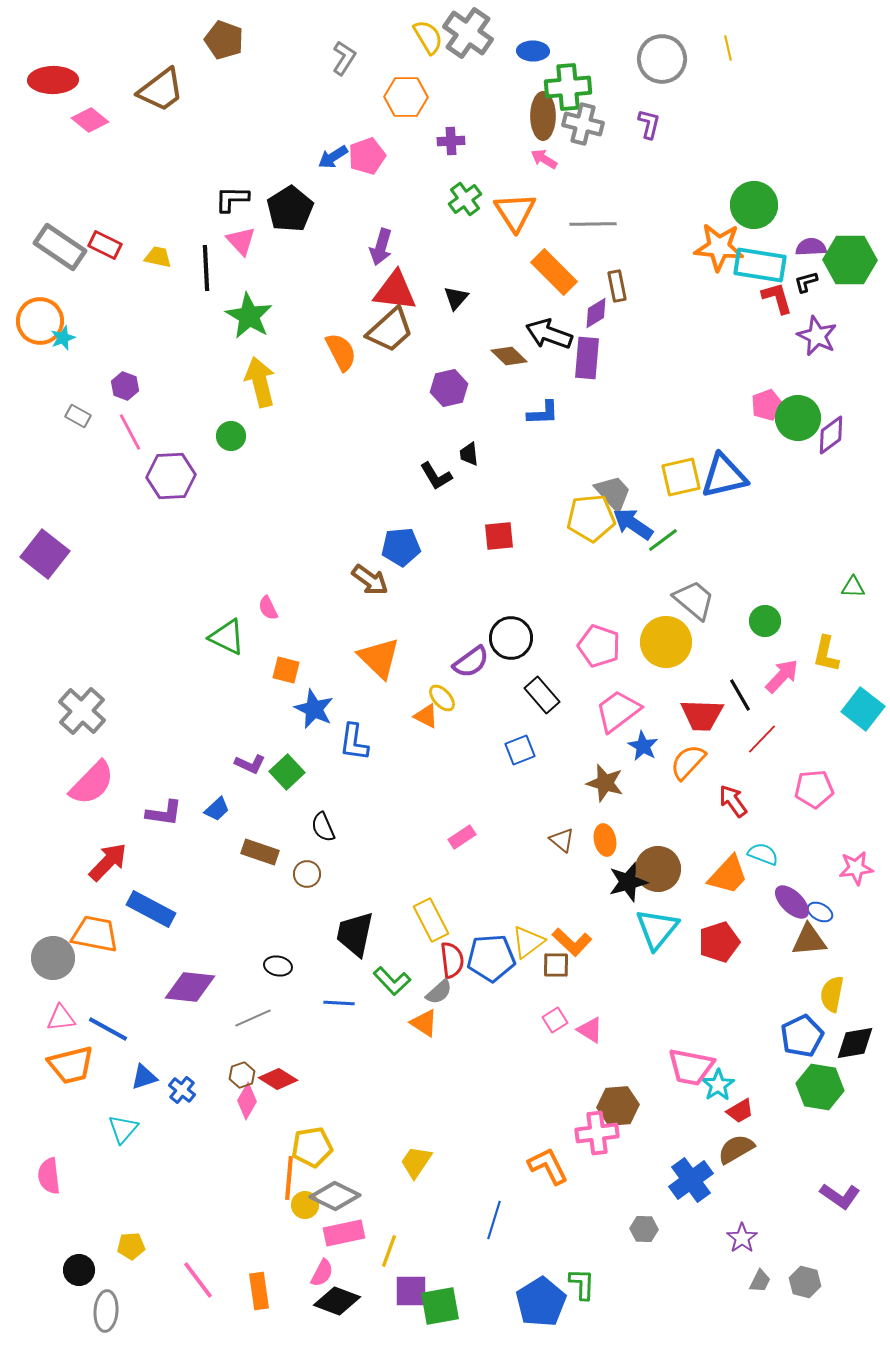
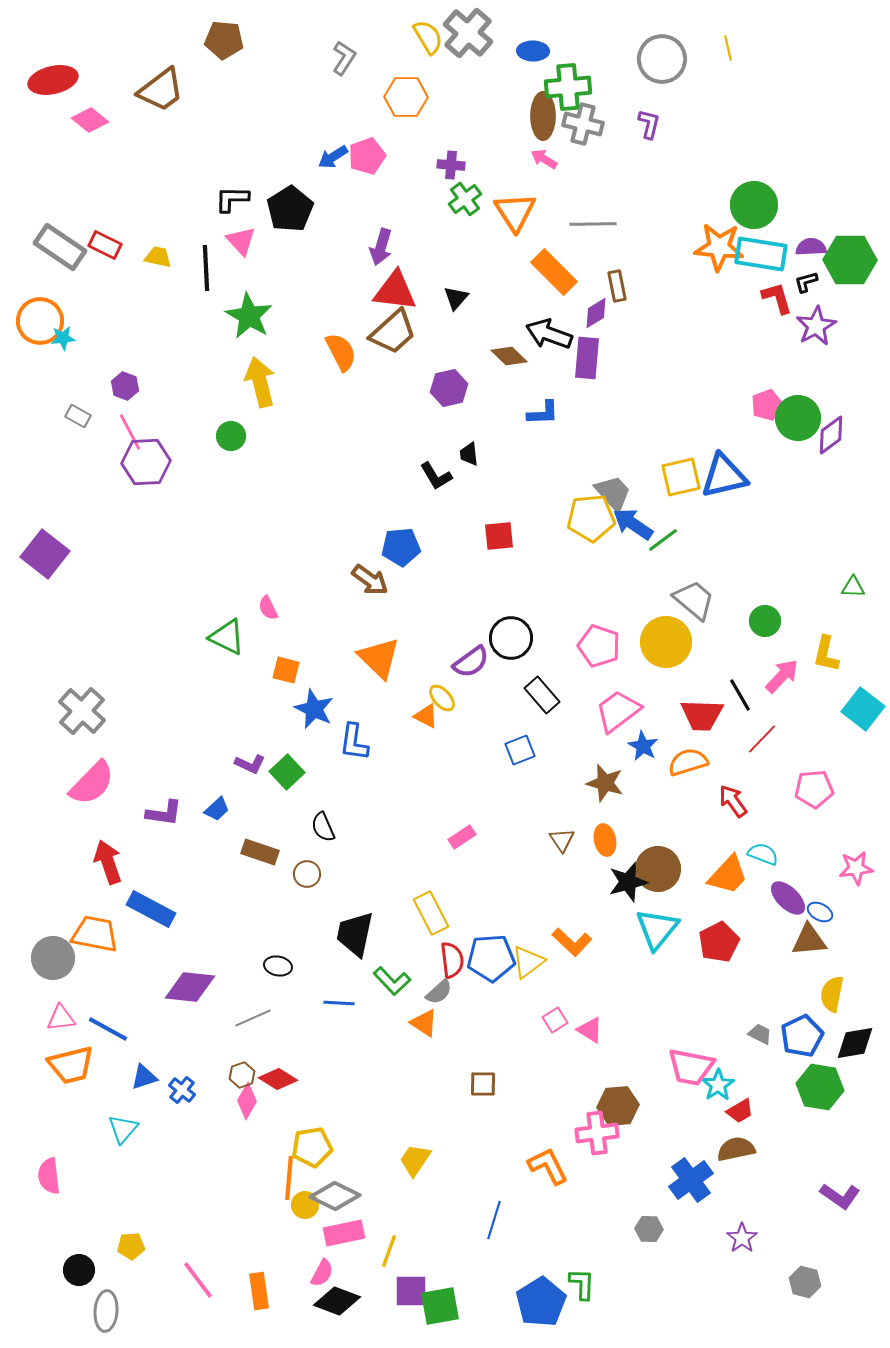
gray cross at (468, 33): rotated 6 degrees clockwise
brown pentagon at (224, 40): rotated 15 degrees counterclockwise
red ellipse at (53, 80): rotated 12 degrees counterclockwise
purple cross at (451, 141): moved 24 px down; rotated 8 degrees clockwise
cyan rectangle at (760, 265): moved 1 px right, 11 px up
brown trapezoid at (390, 330): moved 3 px right, 2 px down
purple star at (817, 336): moved 1 px left, 10 px up; rotated 18 degrees clockwise
cyan star at (63, 338): rotated 15 degrees clockwise
purple hexagon at (171, 476): moved 25 px left, 14 px up
orange semicircle at (688, 762): rotated 30 degrees clockwise
brown triangle at (562, 840): rotated 16 degrees clockwise
red arrow at (108, 862): rotated 63 degrees counterclockwise
purple ellipse at (792, 902): moved 4 px left, 4 px up
yellow rectangle at (431, 920): moved 7 px up
yellow triangle at (528, 942): moved 20 px down
red pentagon at (719, 942): rotated 9 degrees counterclockwise
brown square at (556, 965): moved 73 px left, 119 px down
brown semicircle at (736, 1149): rotated 18 degrees clockwise
yellow trapezoid at (416, 1162): moved 1 px left, 2 px up
gray hexagon at (644, 1229): moved 5 px right
gray trapezoid at (760, 1281): moved 247 px up; rotated 90 degrees counterclockwise
